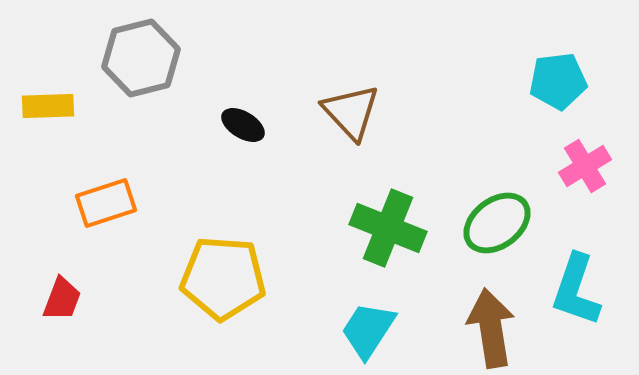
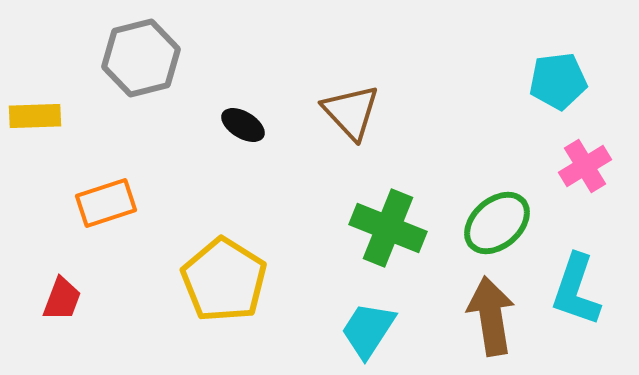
yellow rectangle: moved 13 px left, 10 px down
green ellipse: rotated 4 degrees counterclockwise
yellow pentagon: moved 1 px right, 2 px down; rotated 28 degrees clockwise
brown arrow: moved 12 px up
